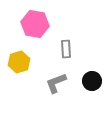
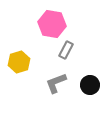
pink hexagon: moved 17 px right
gray rectangle: moved 1 px down; rotated 30 degrees clockwise
black circle: moved 2 px left, 4 px down
